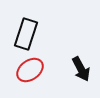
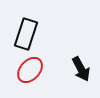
red ellipse: rotated 12 degrees counterclockwise
